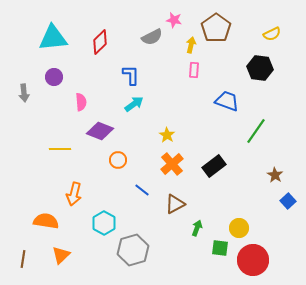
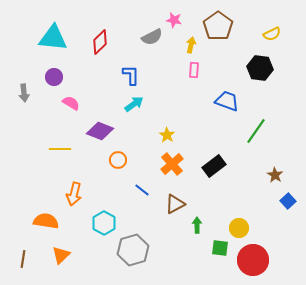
brown pentagon: moved 2 px right, 2 px up
cyan triangle: rotated 12 degrees clockwise
pink semicircle: moved 10 px left, 1 px down; rotated 54 degrees counterclockwise
green arrow: moved 3 px up; rotated 21 degrees counterclockwise
